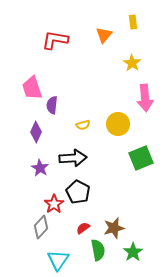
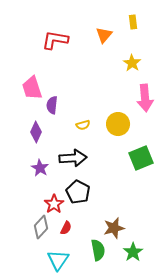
red semicircle: moved 17 px left; rotated 152 degrees clockwise
